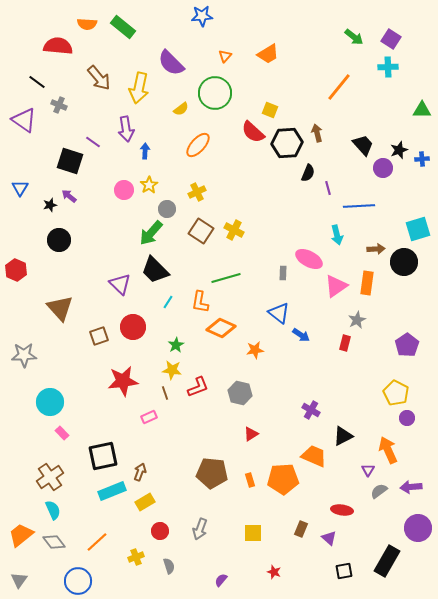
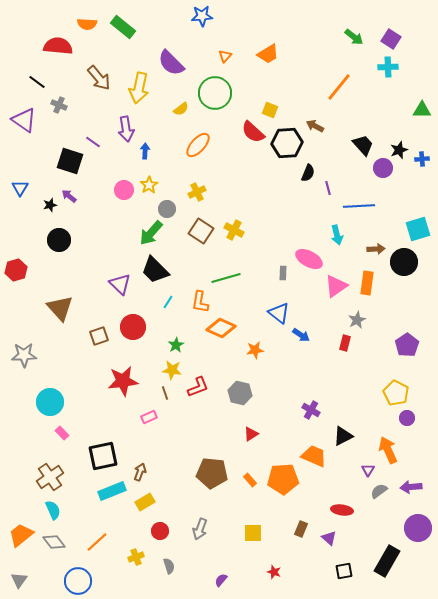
brown arrow at (317, 133): moved 2 px left, 7 px up; rotated 48 degrees counterclockwise
red hexagon at (16, 270): rotated 20 degrees clockwise
orange rectangle at (250, 480): rotated 24 degrees counterclockwise
